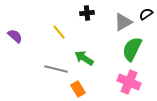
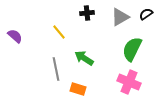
gray triangle: moved 3 px left, 5 px up
gray line: rotated 65 degrees clockwise
orange rectangle: rotated 42 degrees counterclockwise
